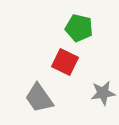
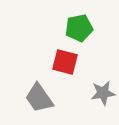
green pentagon: rotated 24 degrees counterclockwise
red square: rotated 12 degrees counterclockwise
